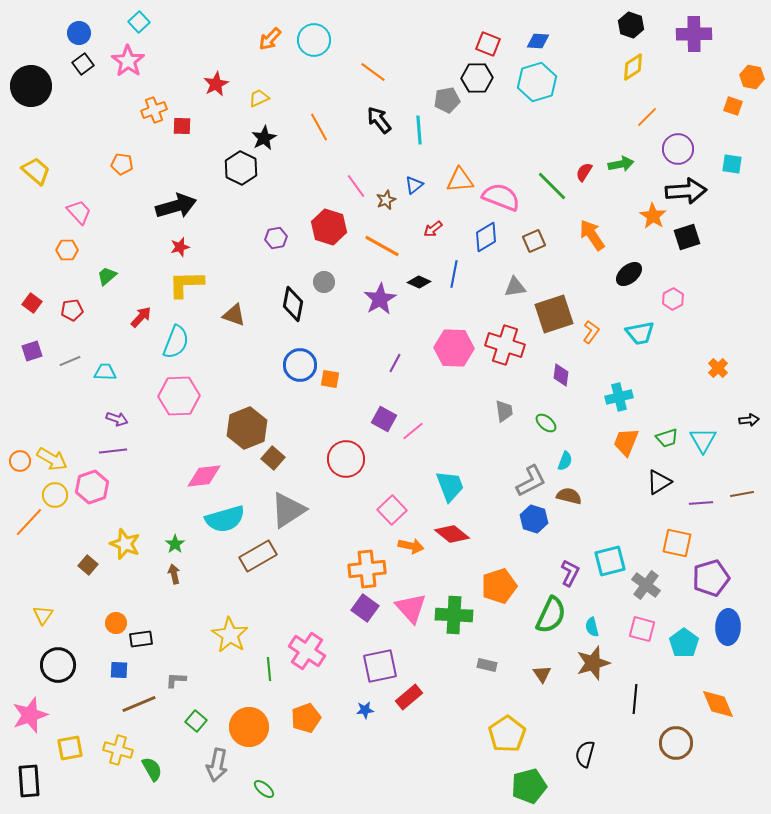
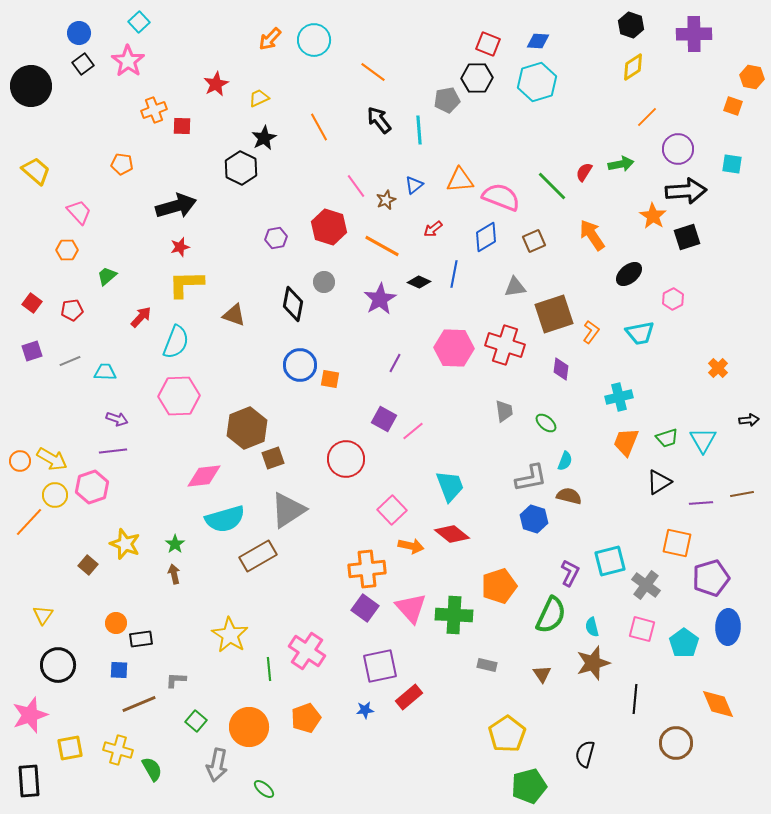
purple diamond at (561, 375): moved 6 px up
brown square at (273, 458): rotated 30 degrees clockwise
gray L-shape at (531, 481): moved 3 px up; rotated 16 degrees clockwise
